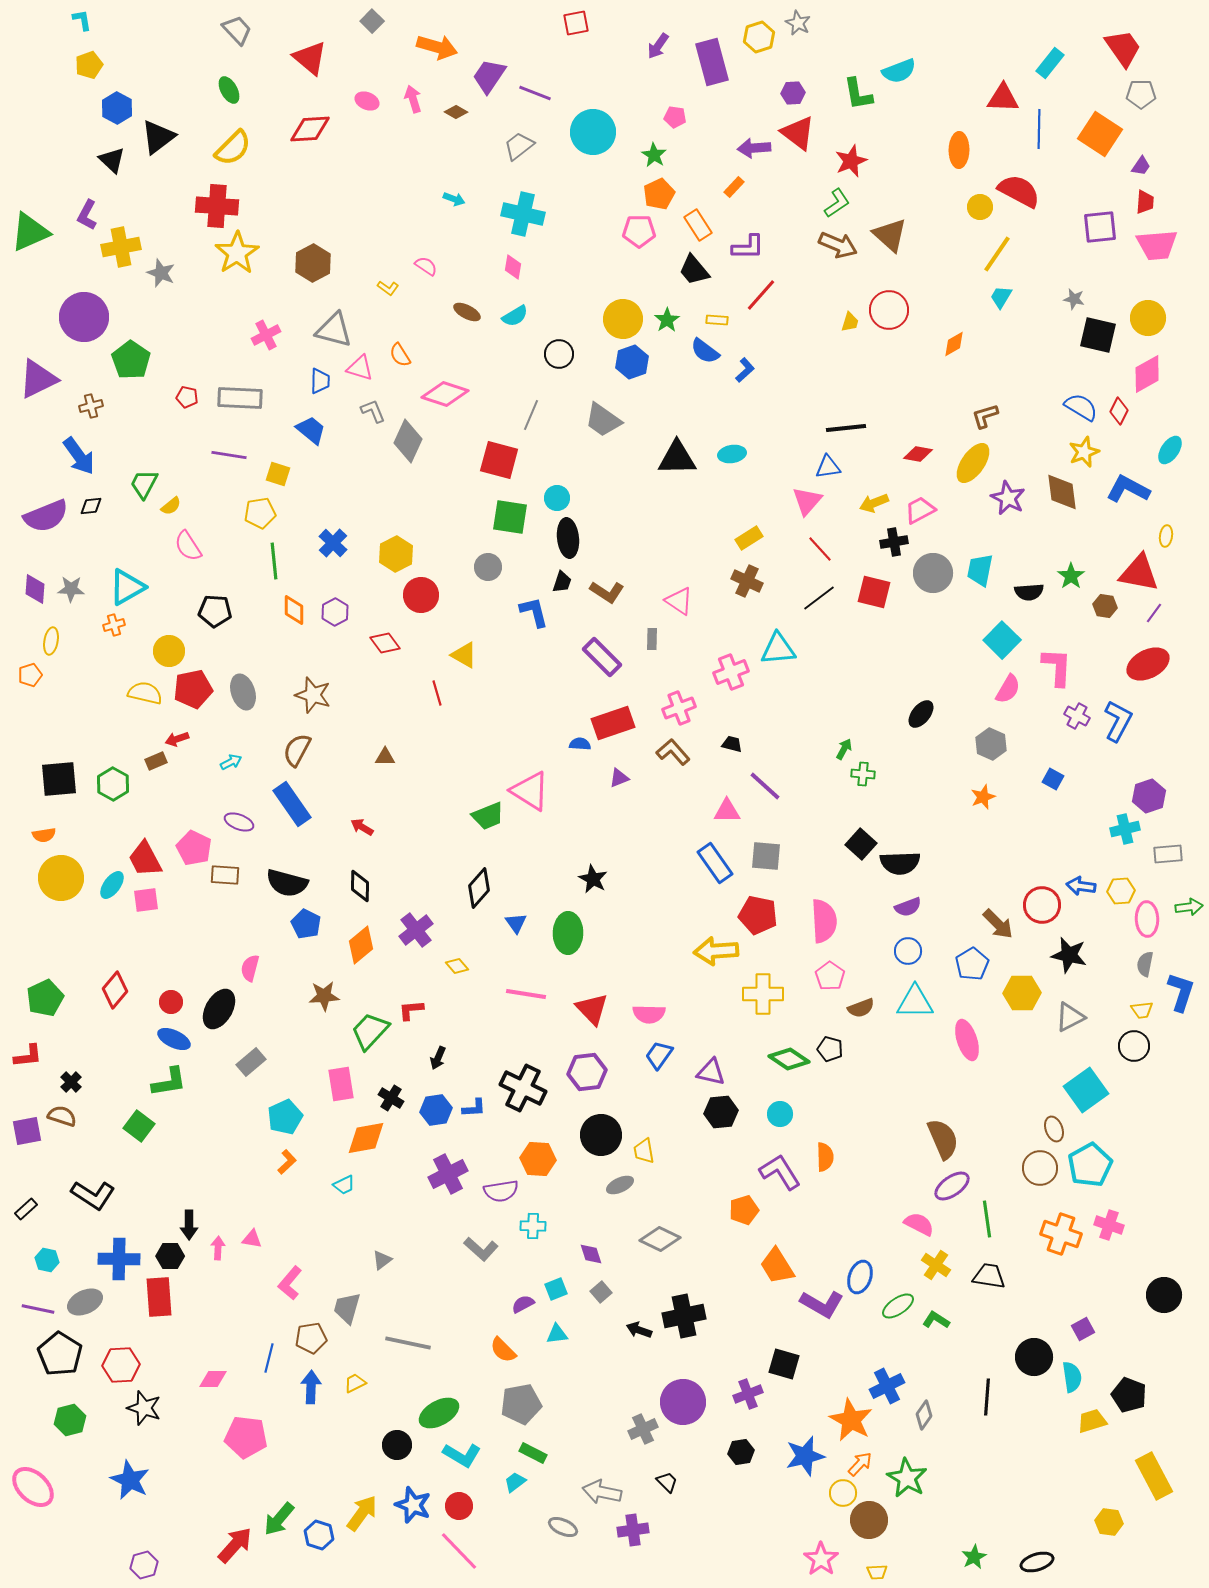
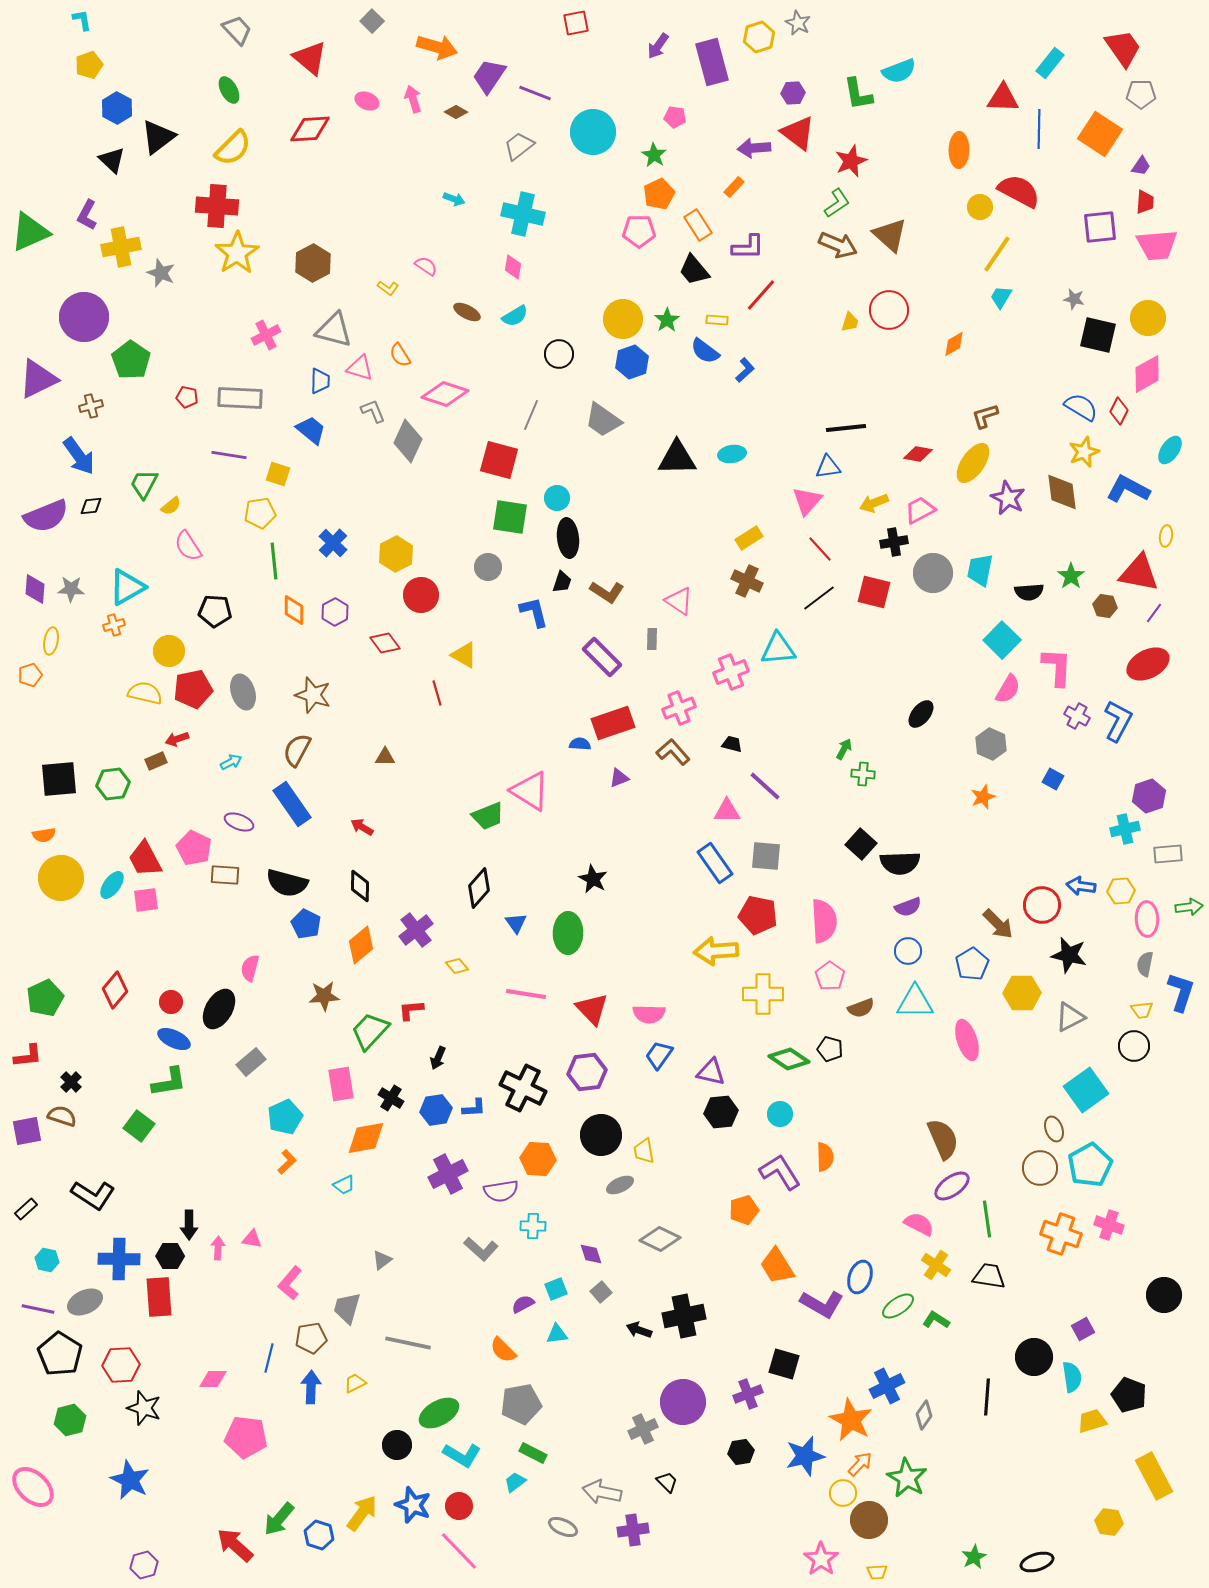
green hexagon at (113, 784): rotated 24 degrees clockwise
red arrow at (235, 1545): rotated 90 degrees counterclockwise
